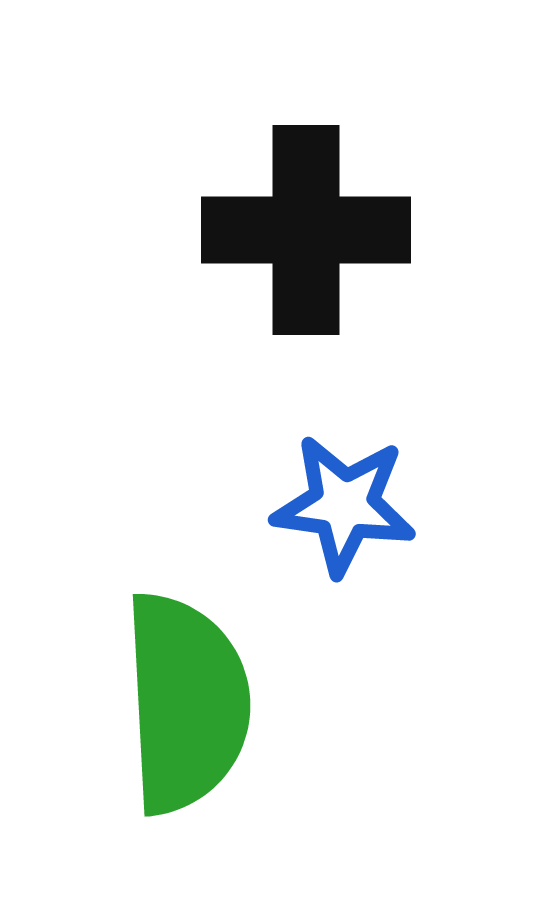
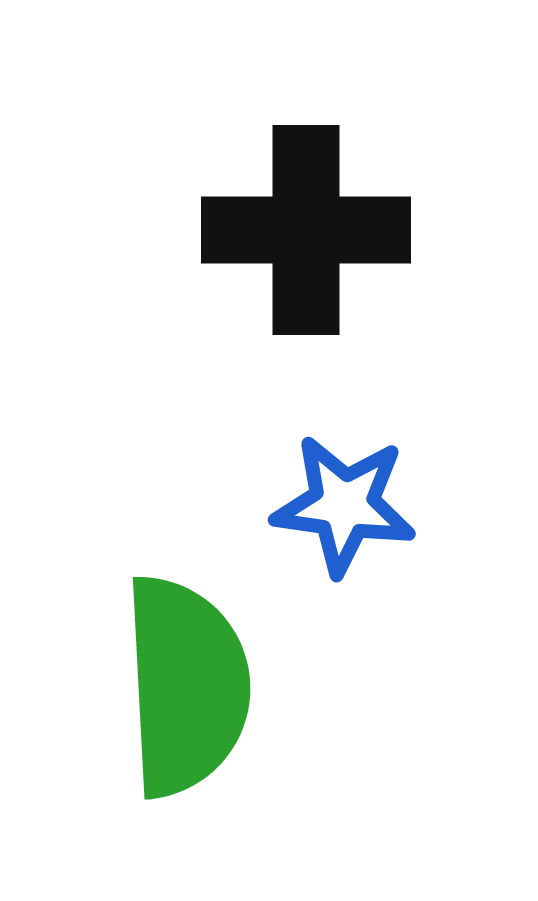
green semicircle: moved 17 px up
